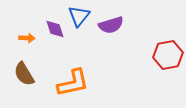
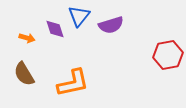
orange arrow: rotated 14 degrees clockwise
